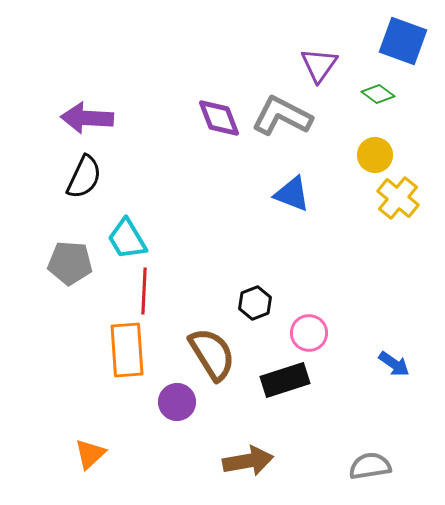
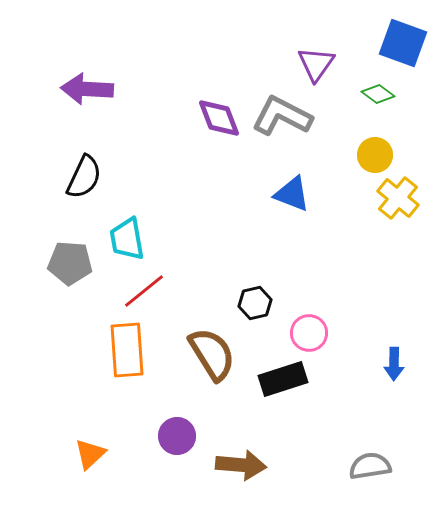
blue square: moved 2 px down
purple triangle: moved 3 px left, 1 px up
purple arrow: moved 29 px up
cyan trapezoid: rotated 21 degrees clockwise
red line: rotated 48 degrees clockwise
black hexagon: rotated 8 degrees clockwise
blue arrow: rotated 56 degrees clockwise
black rectangle: moved 2 px left, 1 px up
purple circle: moved 34 px down
brown arrow: moved 7 px left, 4 px down; rotated 15 degrees clockwise
